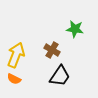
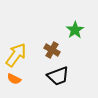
green star: moved 1 px down; rotated 30 degrees clockwise
yellow arrow: rotated 15 degrees clockwise
black trapezoid: moved 2 px left; rotated 35 degrees clockwise
